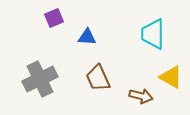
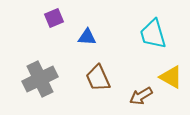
cyan trapezoid: rotated 16 degrees counterclockwise
brown arrow: rotated 135 degrees clockwise
